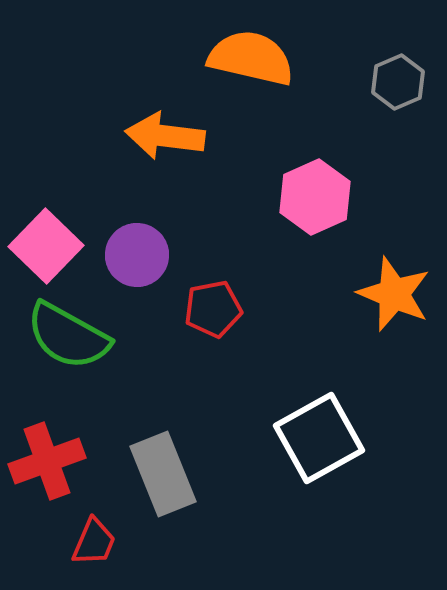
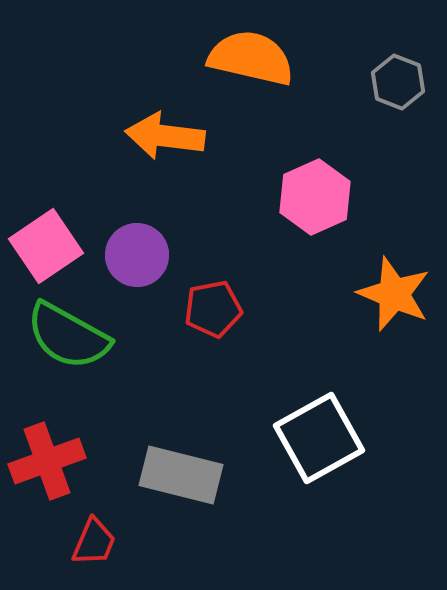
gray hexagon: rotated 16 degrees counterclockwise
pink square: rotated 12 degrees clockwise
gray rectangle: moved 18 px right, 1 px down; rotated 54 degrees counterclockwise
